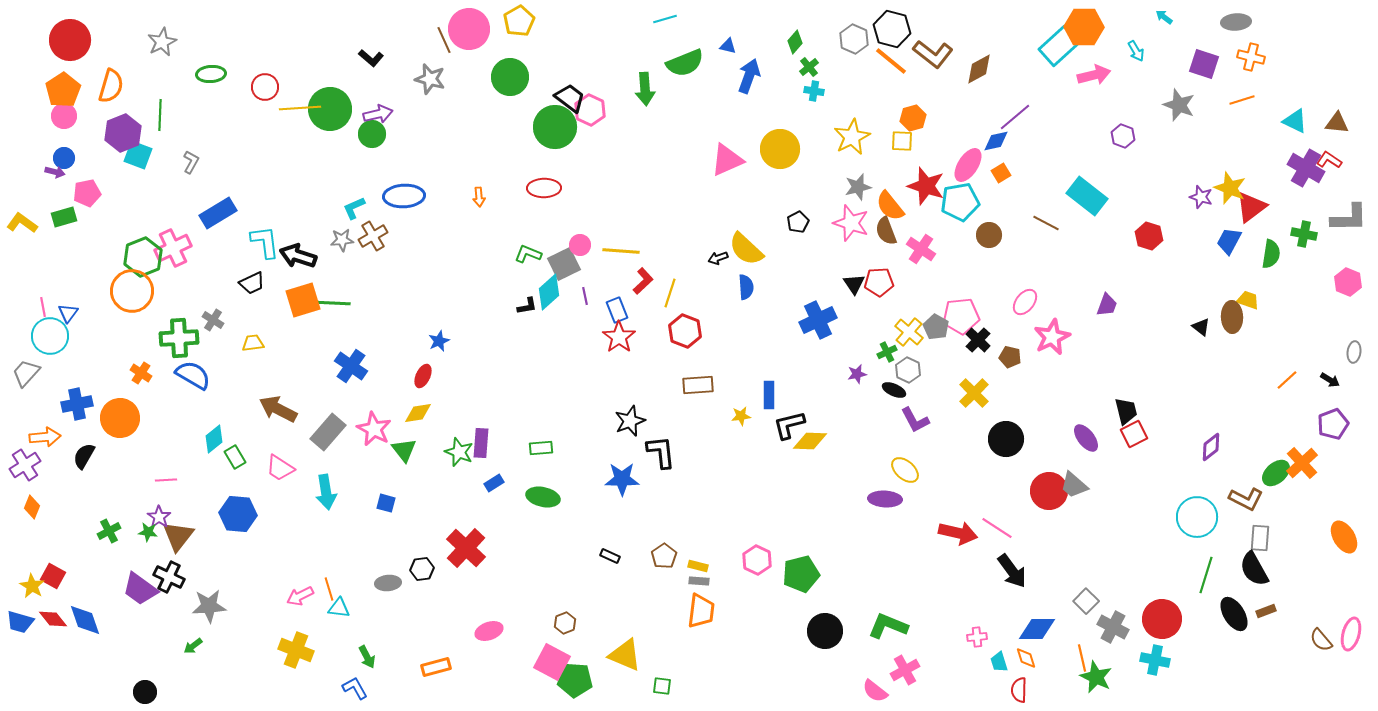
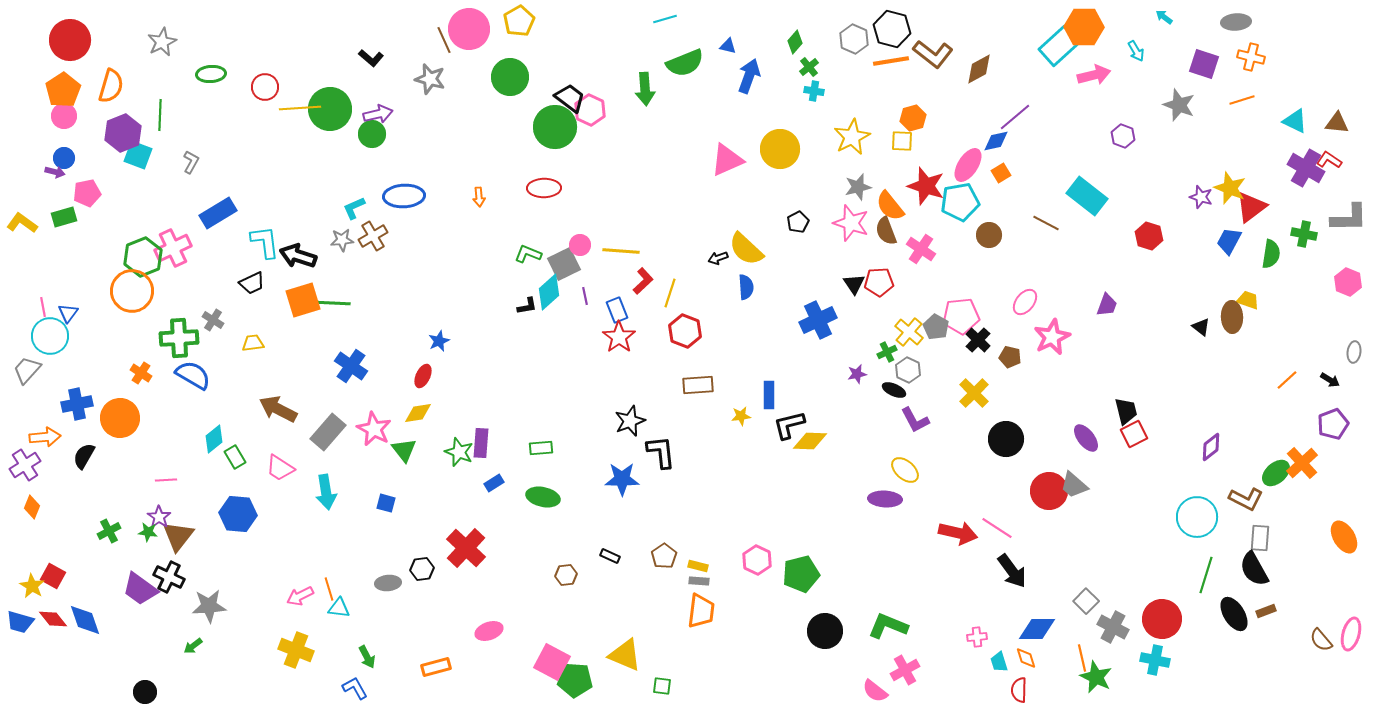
orange line at (891, 61): rotated 48 degrees counterclockwise
gray trapezoid at (26, 373): moved 1 px right, 3 px up
brown hexagon at (565, 623): moved 1 px right, 48 px up; rotated 15 degrees clockwise
